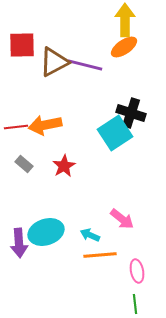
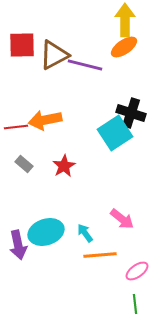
brown triangle: moved 7 px up
orange arrow: moved 5 px up
cyan arrow: moved 5 px left, 2 px up; rotated 30 degrees clockwise
purple arrow: moved 1 px left, 2 px down; rotated 8 degrees counterclockwise
pink ellipse: rotated 65 degrees clockwise
